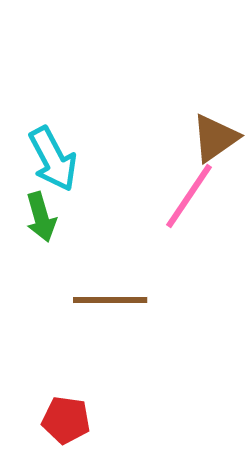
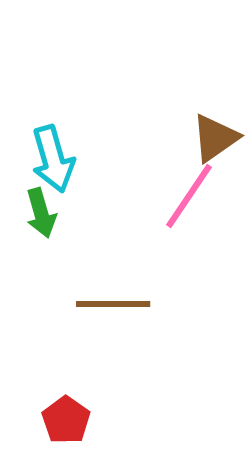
cyan arrow: rotated 12 degrees clockwise
green arrow: moved 4 px up
brown line: moved 3 px right, 4 px down
red pentagon: rotated 27 degrees clockwise
